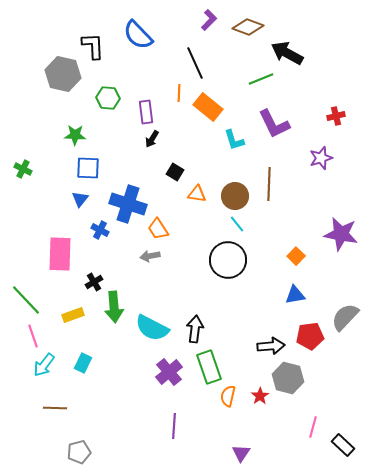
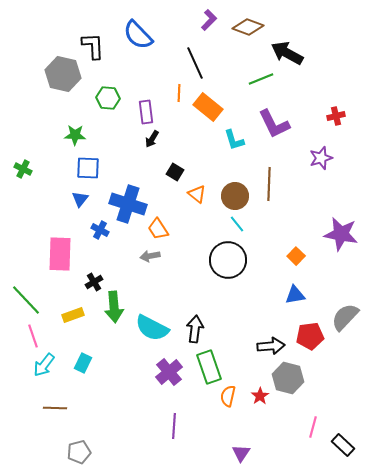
orange triangle at (197, 194): rotated 30 degrees clockwise
